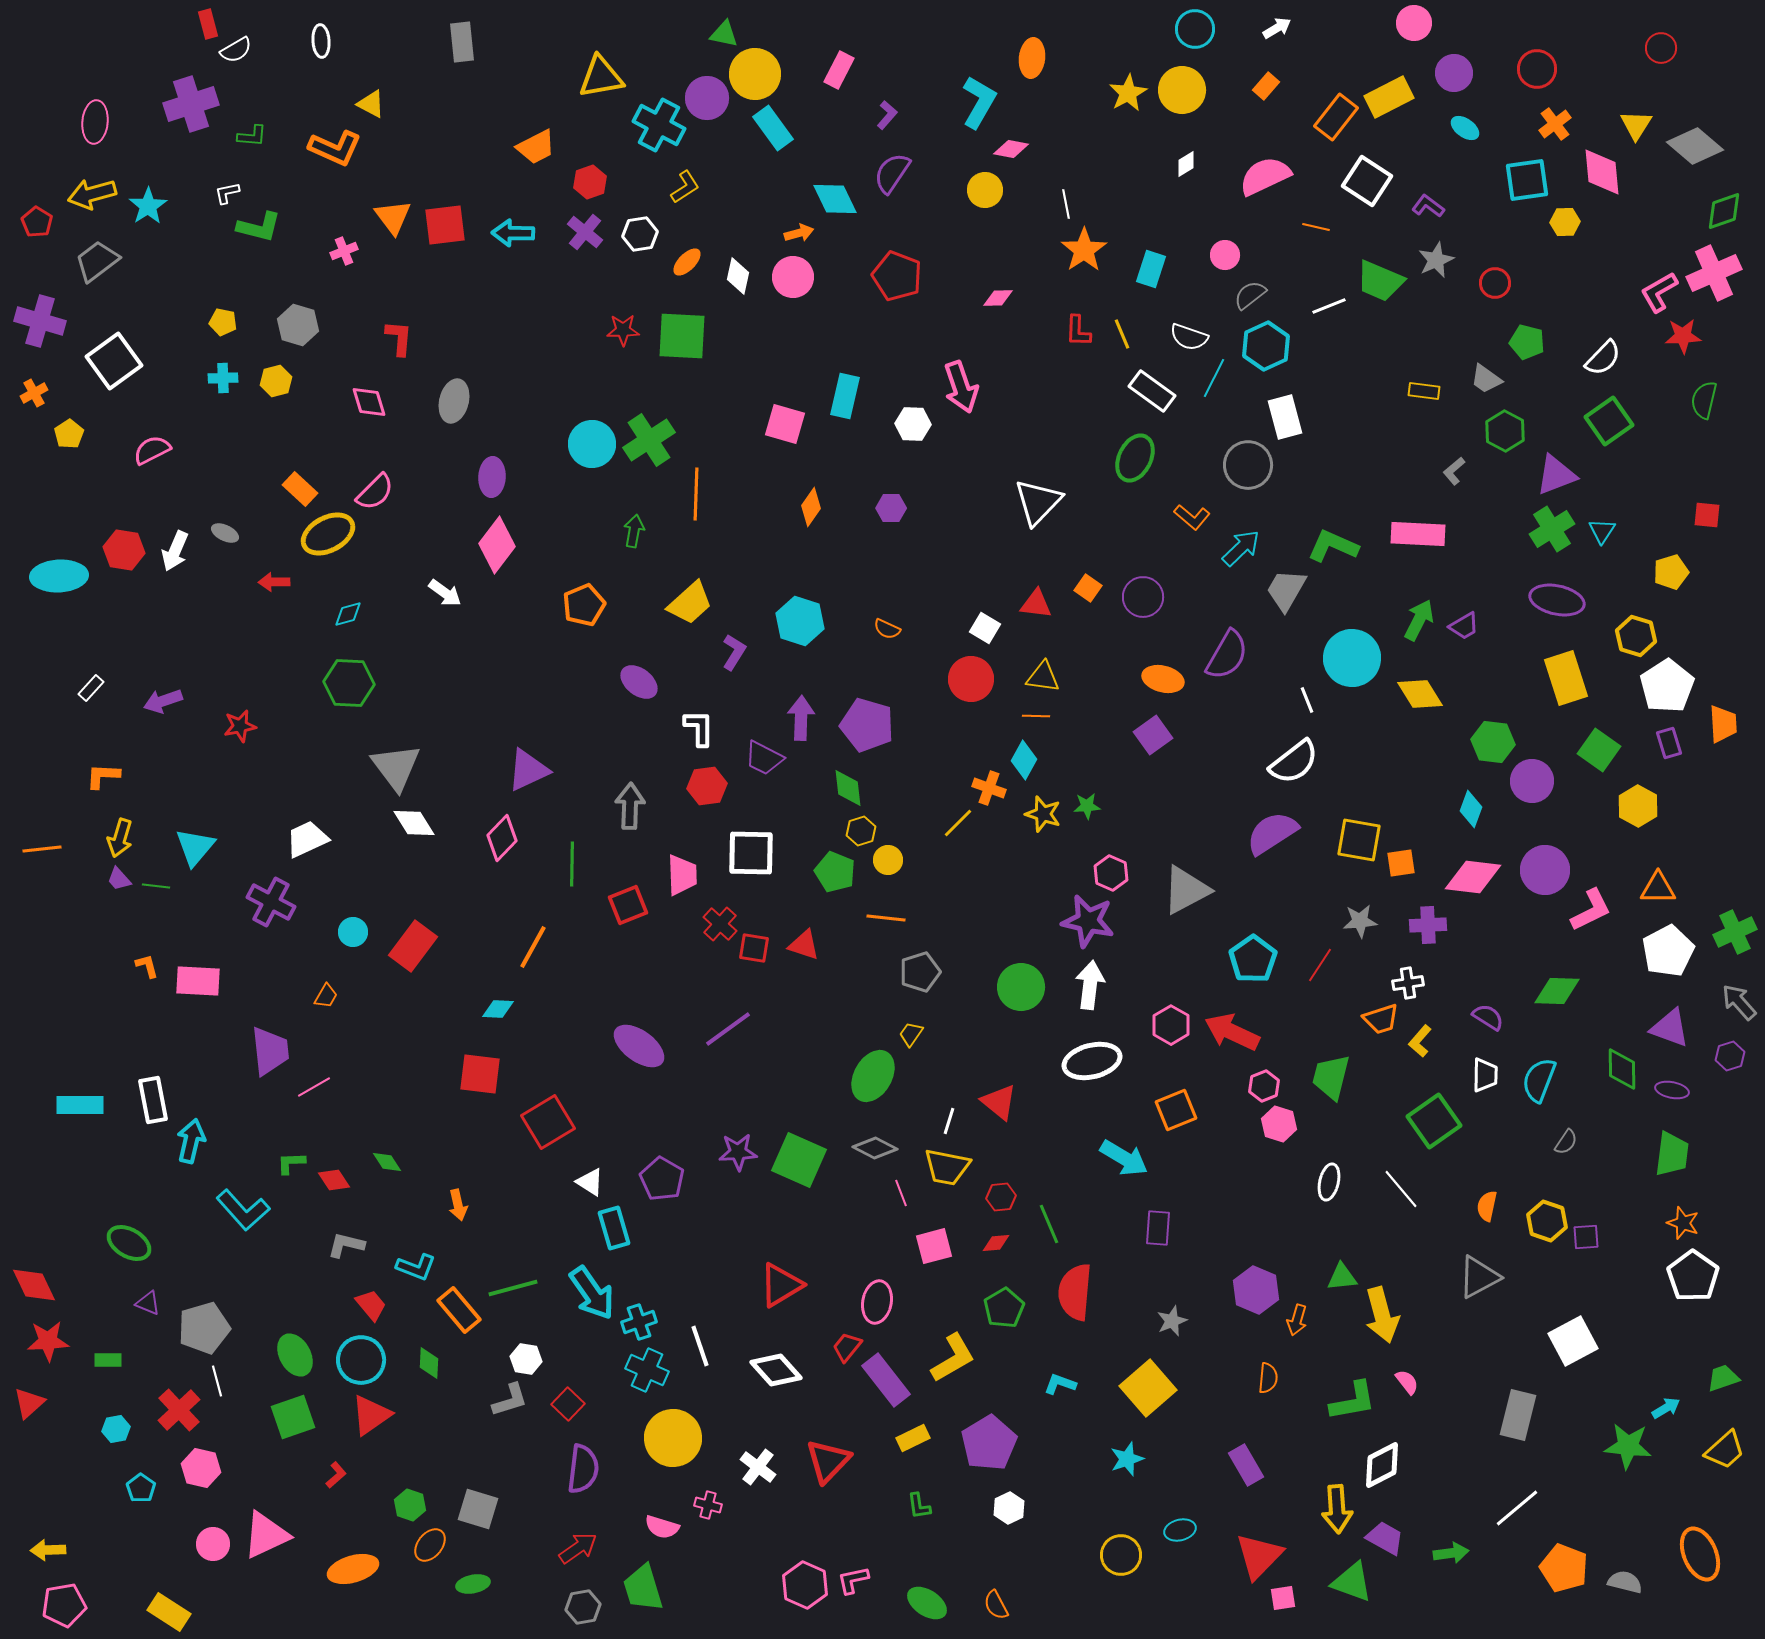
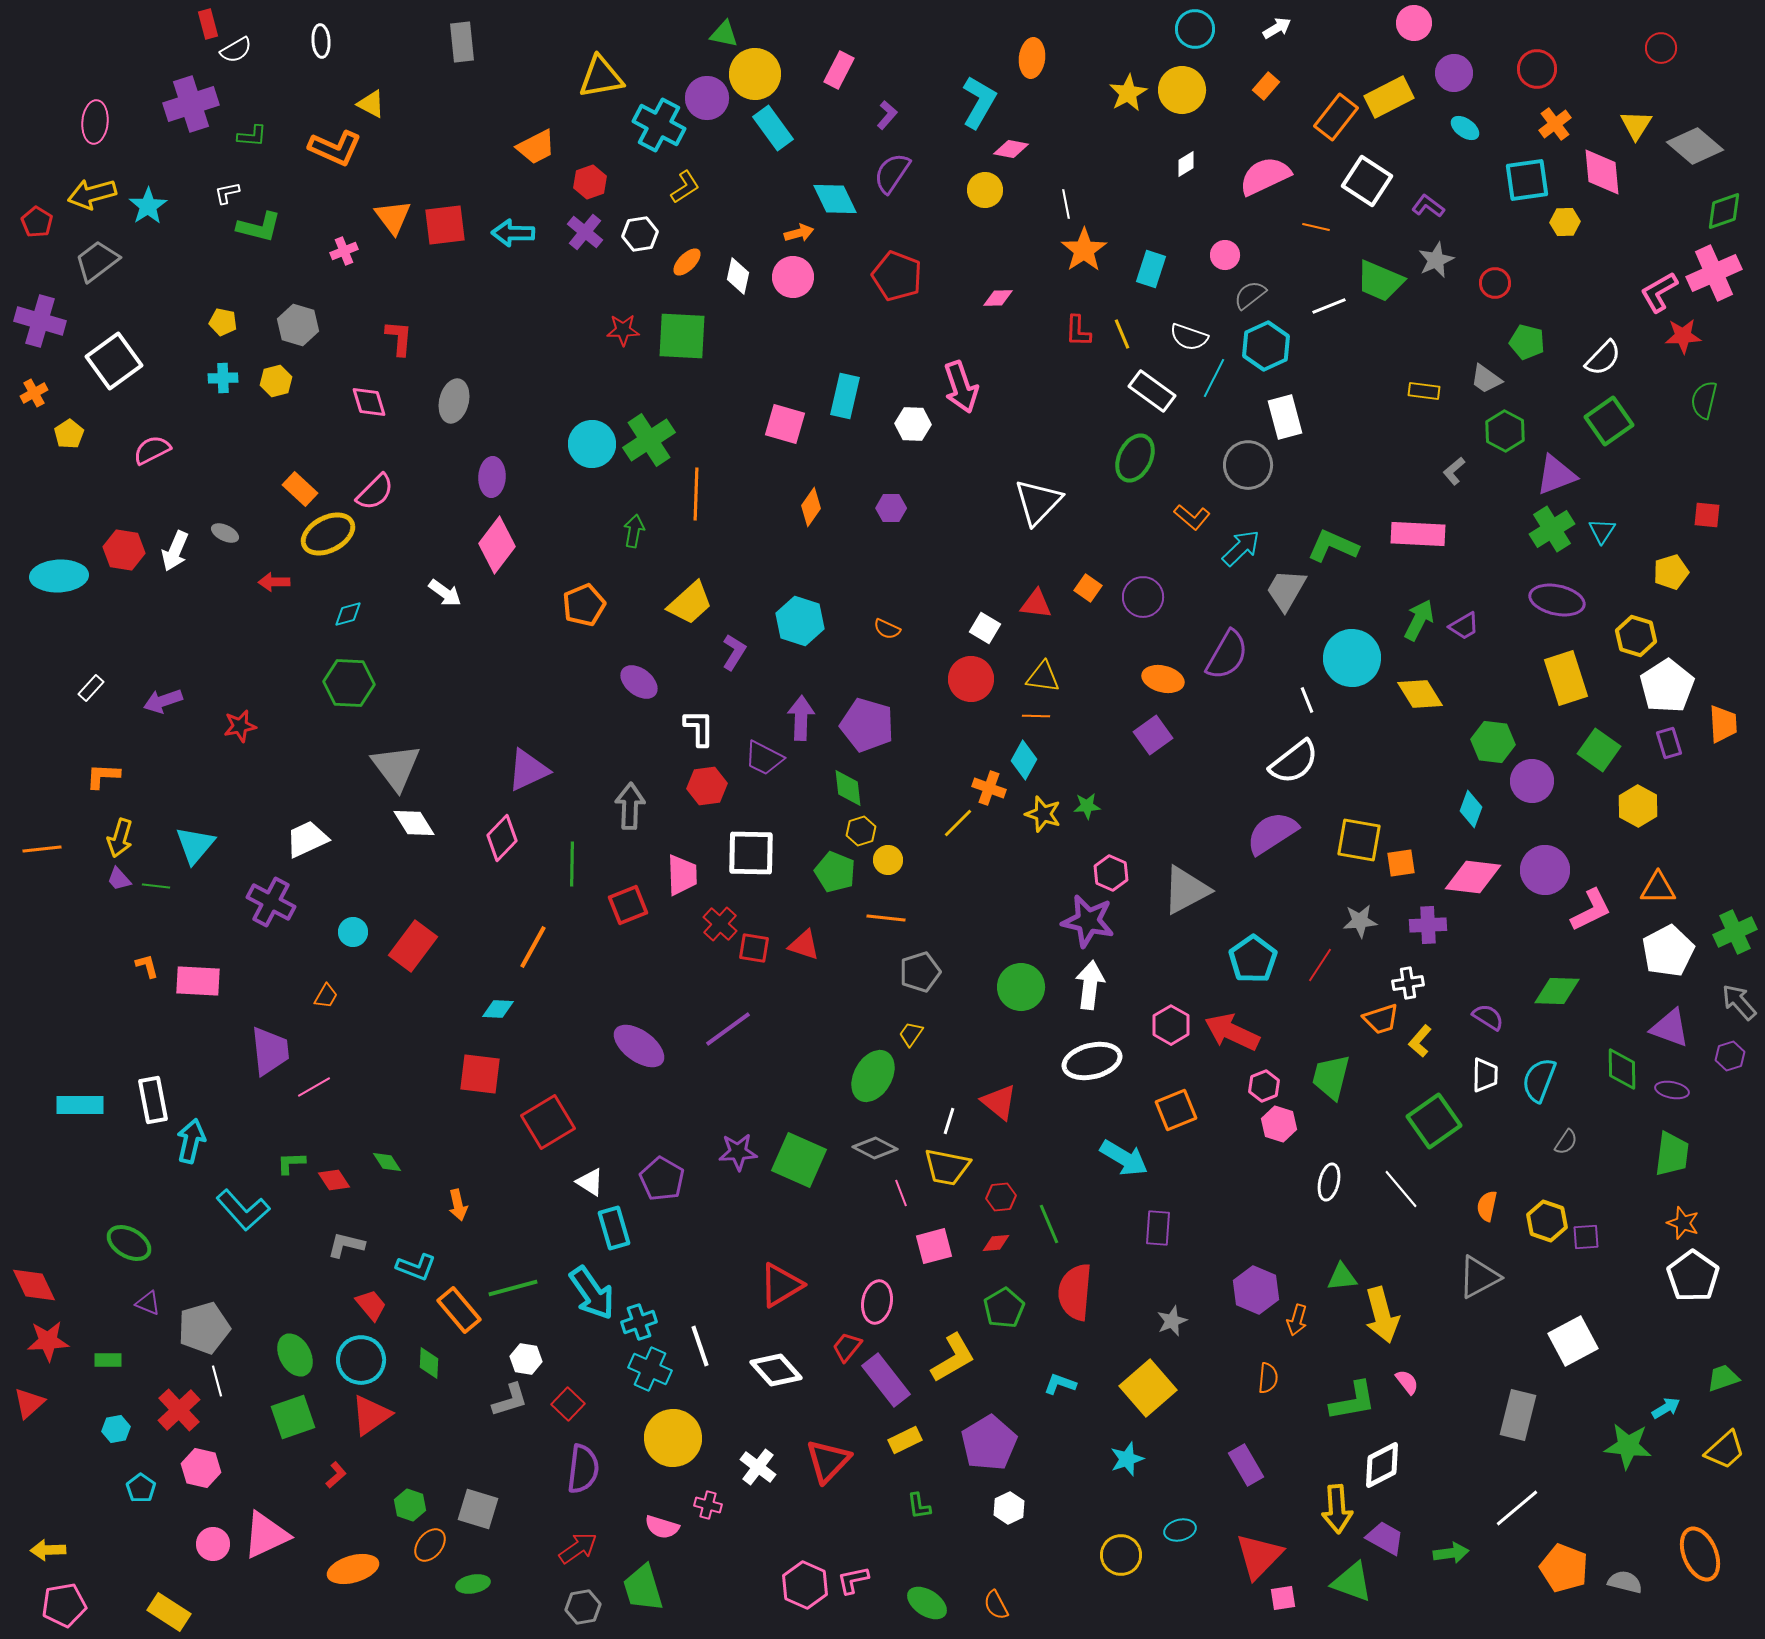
cyan triangle at (195, 847): moved 2 px up
cyan cross at (647, 1370): moved 3 px right, 1 px up
yellow rectangle at (913, 1438): moved 8 px left, 2 px down
